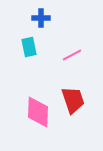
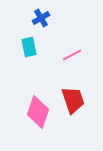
blue cross: rotated 30 degrees counterclockwise
pink diamond: rotated 16 degrees clockwise
